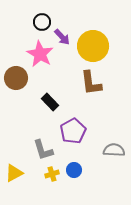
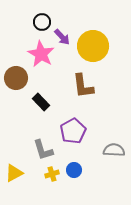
pink star: moved 1 px right
brown L-shape: moved 8 px left, 3 px down
black rectangle: moved 9 px left
